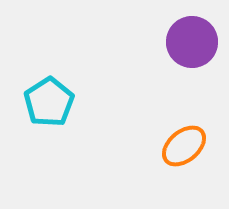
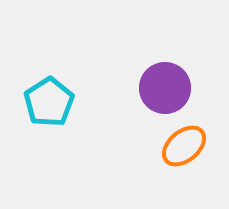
purple circle: moved 27 px left, 46 px down
